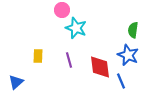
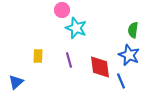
blue star: moved 1 px right
